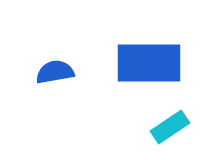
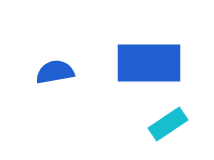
cyan rectangle: moved 2 px left, 3 px up
